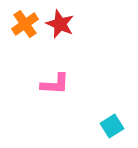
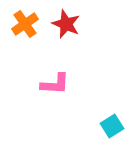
red star: moved 6 px right
